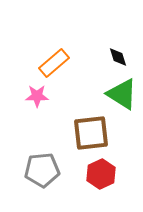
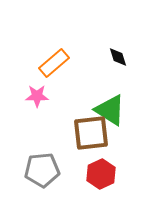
green triangle: moved 12 px left, 16 px down
